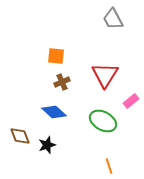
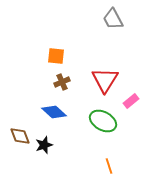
red triangle: moved 5 px down
black star: moved 3 px left
